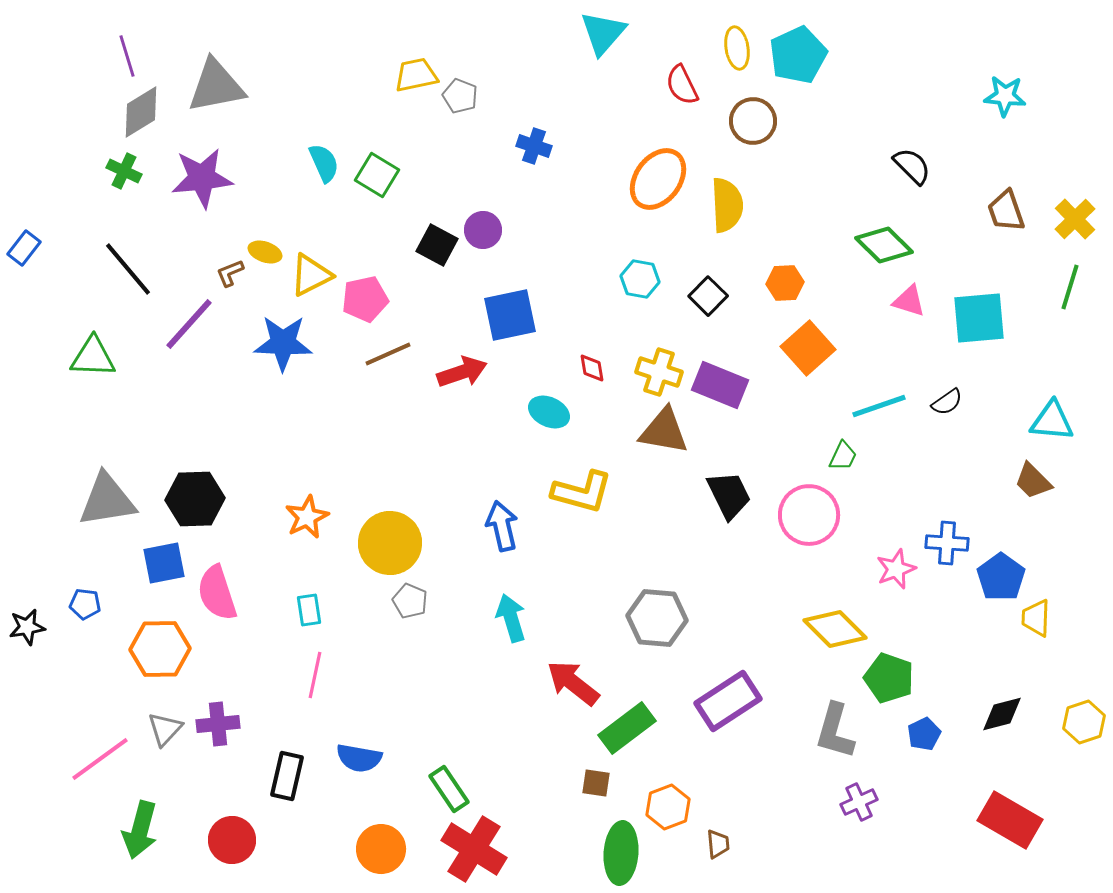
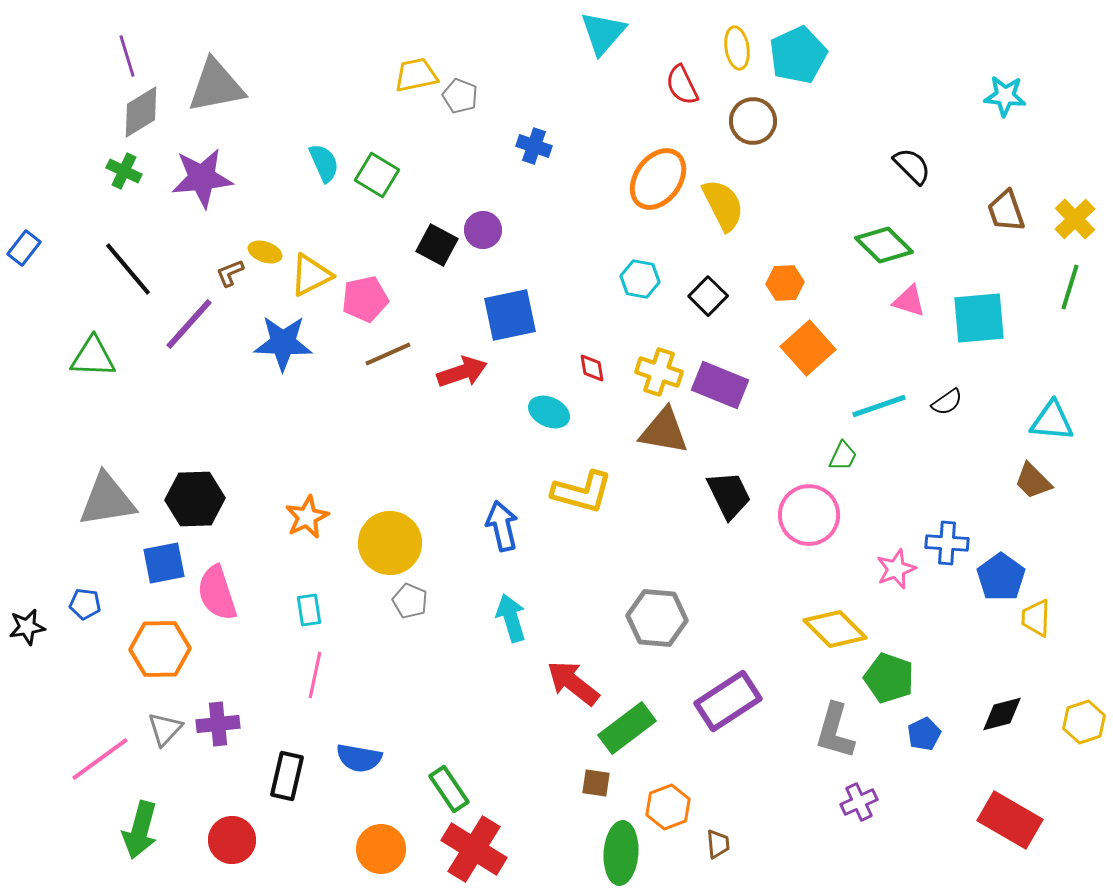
yellow semicircle at (727, 205): moved 4 px left; rotated 24 degrees counterclockwise
